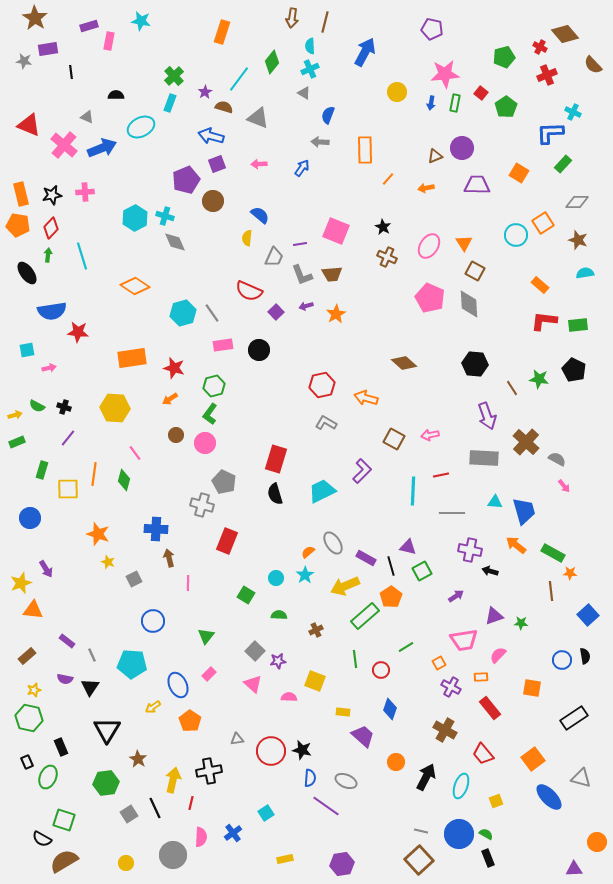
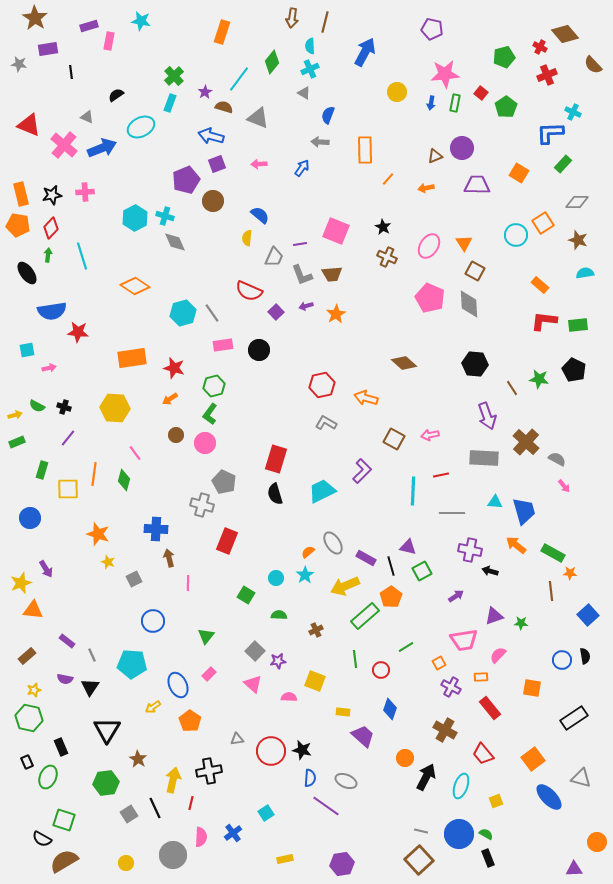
gray star at (24, 61): moved 5 px left, 3 px down
black semicircle at (116, 95): rotated 35 degrees counterclockwise
orange circle at (396, 762): moved 9 px right, 4 px up
